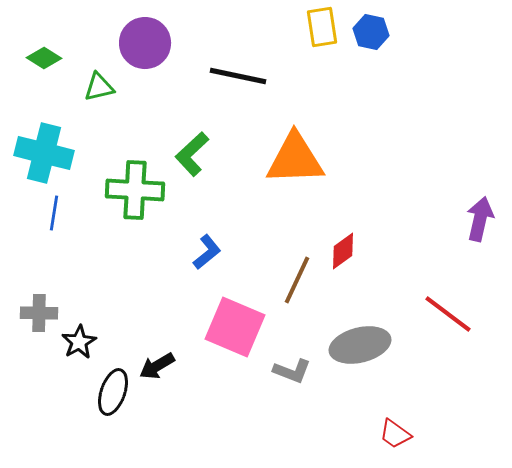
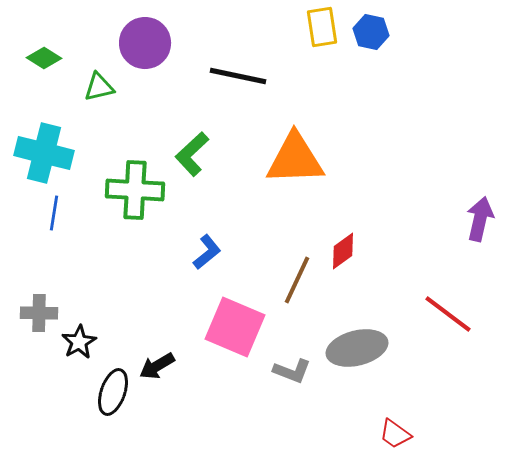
gray ellipse: moved 3 px left, 3 px down
